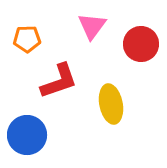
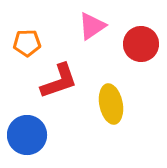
pink triangle: rotated 20 degrees clockwise
orange pentagon: moved 4 px down
